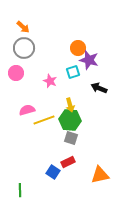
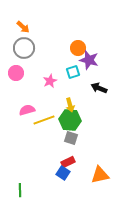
pink star: rotated 24 degrees clockwise
blue square: moved 10 px right, 1 px down
